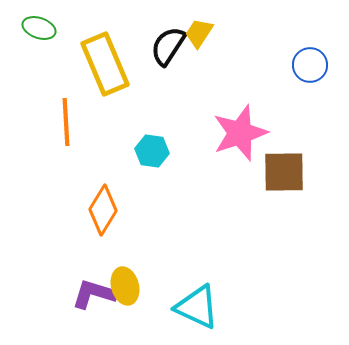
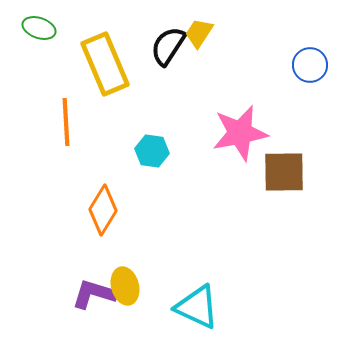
pink star: rotated 8 degrees clockwise
